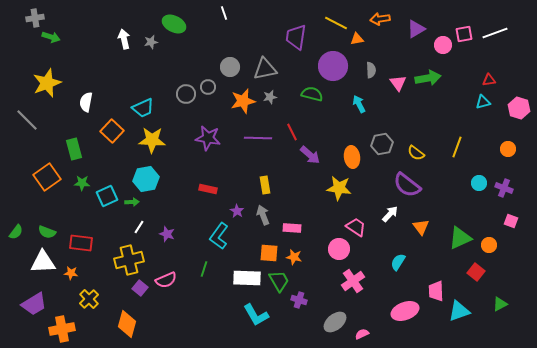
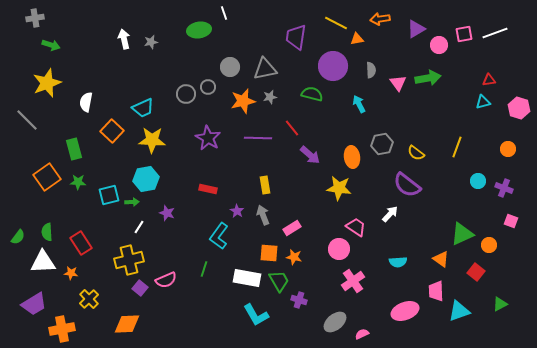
green ellipse at (174, 24): moved 25 px right, 6 px down; rotated 35 degrees counterclockwise
green arrow at (51, 37): moved 8 px down
pink circle at (443, 45): moved 4 px left
red line at (292, 132): moved 4 px up; rotated 12 degrees counterclockwise
purple star at (208, 138): rotated 20 degrees clockwise
green star at (82, 183): moved 4 px left, 1 px up
cyan circle at (479, 183): moved 1 px left, 2 px up
cyan square at (107, 196): moved 2 px right, 1 px up; rotated 10 degrees clockwise
orange triangle at (421, 227): moved 20 px right, 32 px down; rotated 18 degrees counterclockwise
pink rectangle at (292, 228): rotated 36 degrees counterclockwise
green semicircle at (16, 232): moved 2 px right, 5 px down
green semicircle at (47, 232): rotated 66 degrees clockwise
purple star at (167, 234): moved 21 px up
green triangle at (460, 238): moved 2 px right, 4 px up
red rectangle at (81, 243): rotated 50 degrees clockwise
cyan semicircle at (398, 262): rotated 126 degrees counterclockwise
white rectangle at (247, 278): rotated 8 degrees clockwise
orange diamond at (127, 324): rotated 72 degrees clockwise
